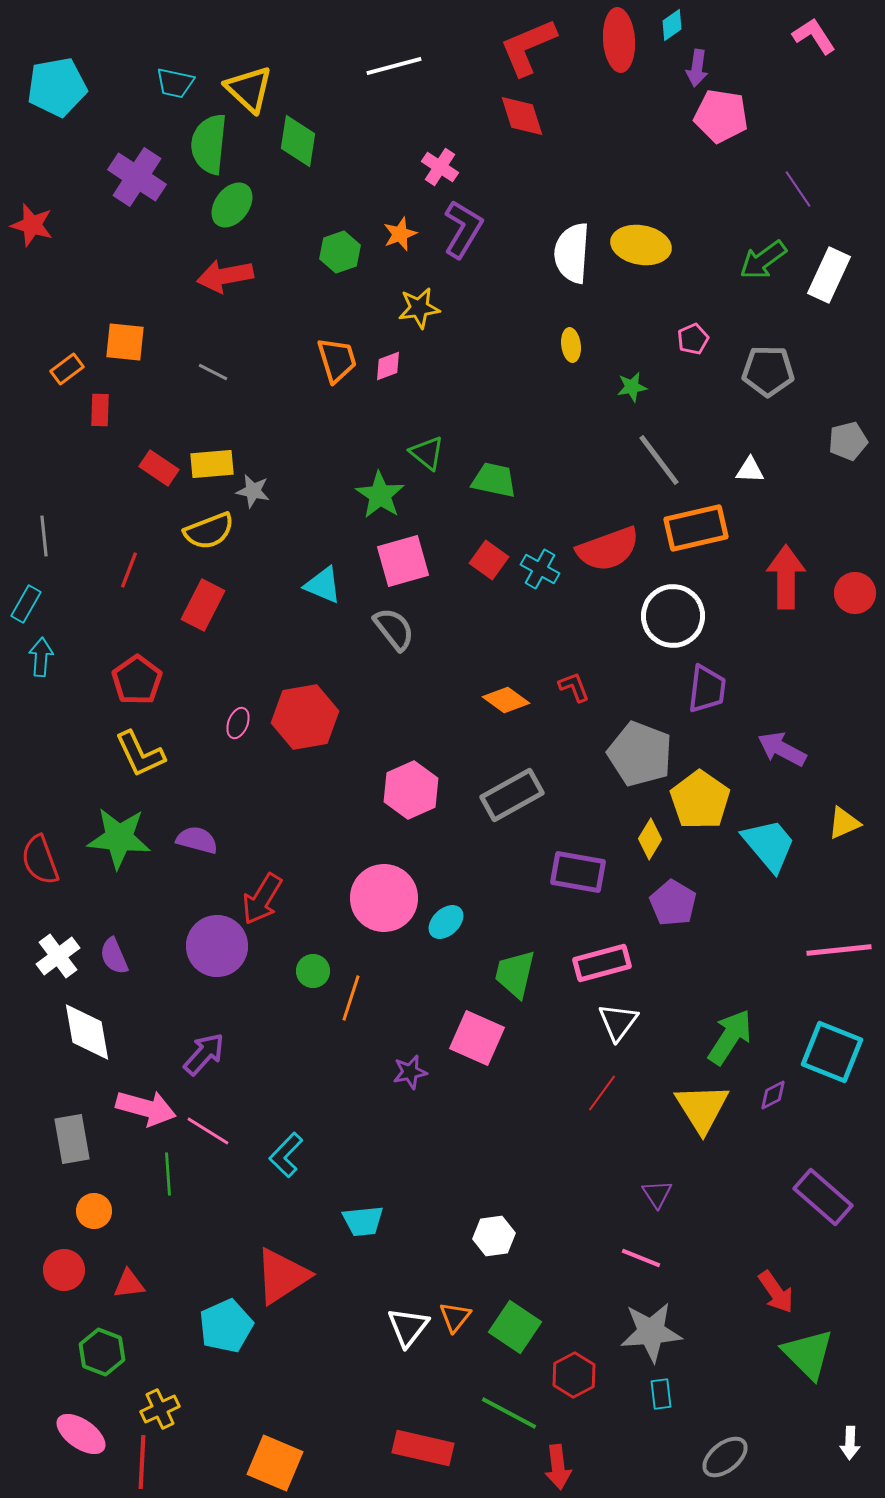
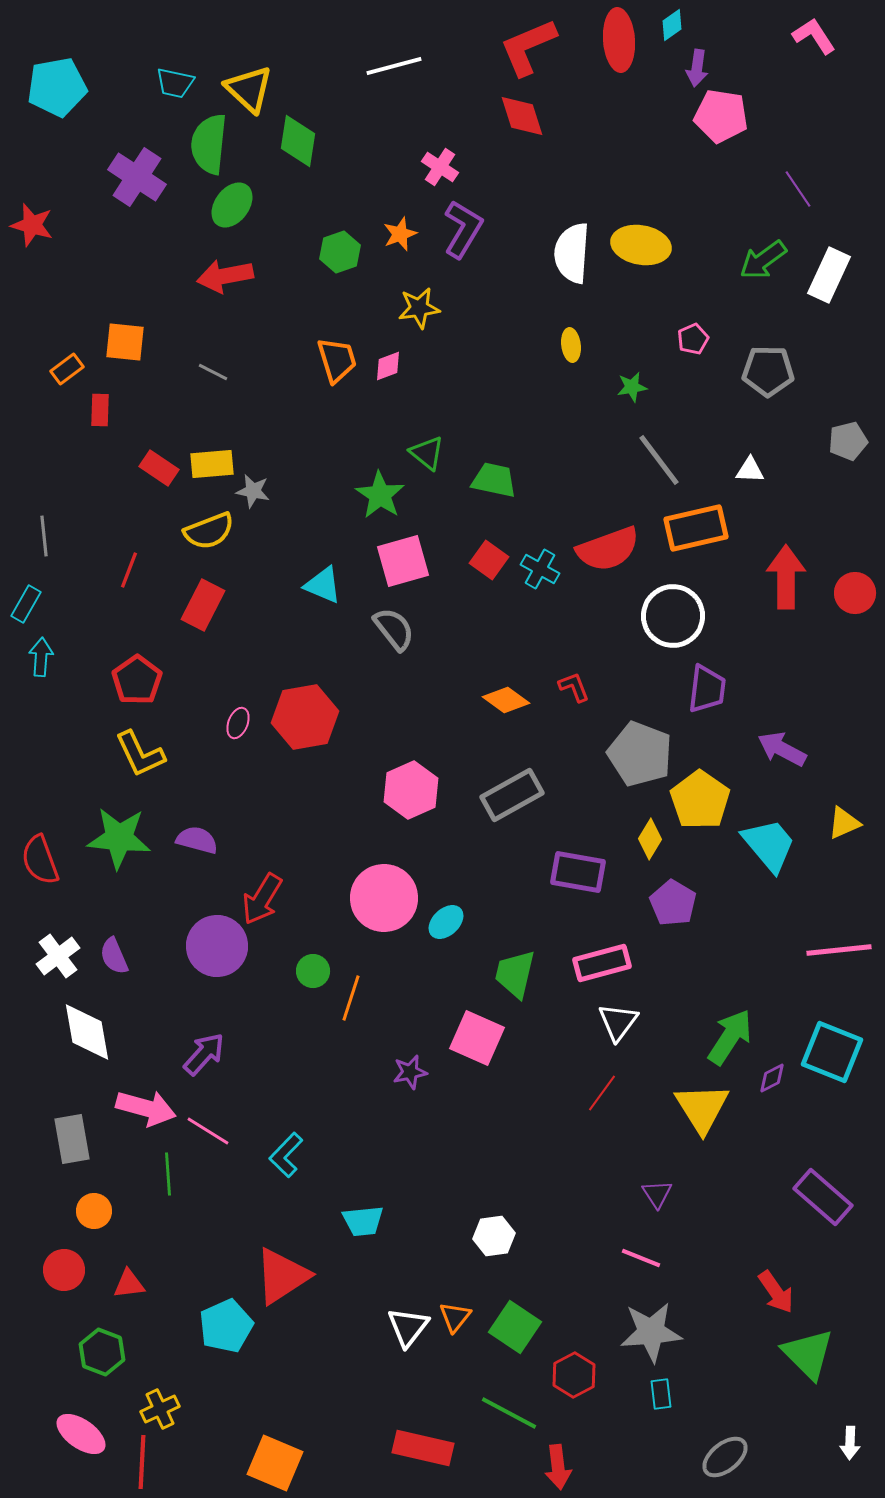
purple diamond at (773, 1095): moved 1 px left, 17 px up
